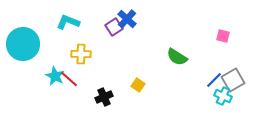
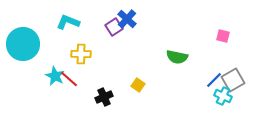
green semicircle: rotated 20 degrees counterclockwise
